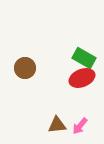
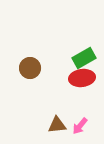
green rectangle: rotated 60 degrees counterclockwise
brown circle: moved 5 px right
red ellipse: rotated 15 degrees clockwise
